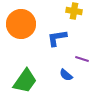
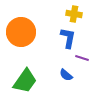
yellow cross: moved 3 px down
orange circle: moved 8 px down
blue L-shape: moved 11 px right; rotated 110 degrees clockwise
purple line: moved 1 px up
